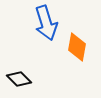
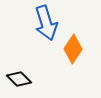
orange diamond: moved 4 px left, 2 px down; rotated 24 degrees clockwise
